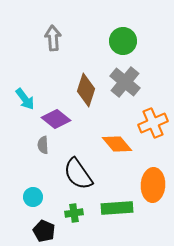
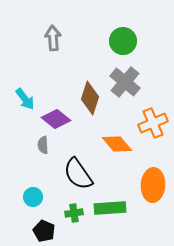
brown diamond: moved 4 px right, 8 px down
green rectangle: moved 7 px left
